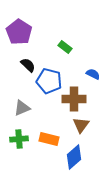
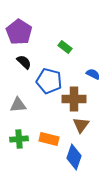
black semicircle: moved 4 px left, 3 px up
gray triangle: moved 4 px left, 3 px up; rotated 18 degrees clockwise
blue diamond: rotated 30 degrees counterclockwise
